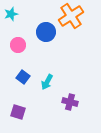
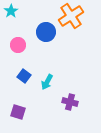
cyan star: moved 3 px up; rotated 16 degrees counterclockwise
blue square: moved 1 px right, 1 px up
